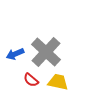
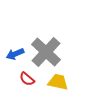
red semicircle: moved 4 px left, 1 px up
